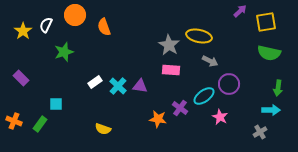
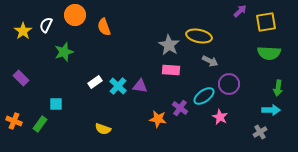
green semicircle: rotated 10 degrees counterclockwise
